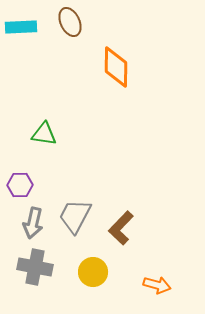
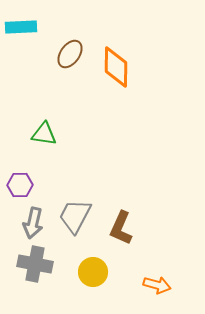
brown ellipse: moved 32 px down; rotated 60 degrees clockwise
brown L-shape: rotated 20 degrees counterclockwise
gray cross: moved 3 px up
